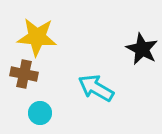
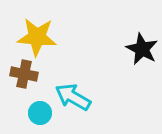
cyan arrow: moved 23 px left, 9 px down
